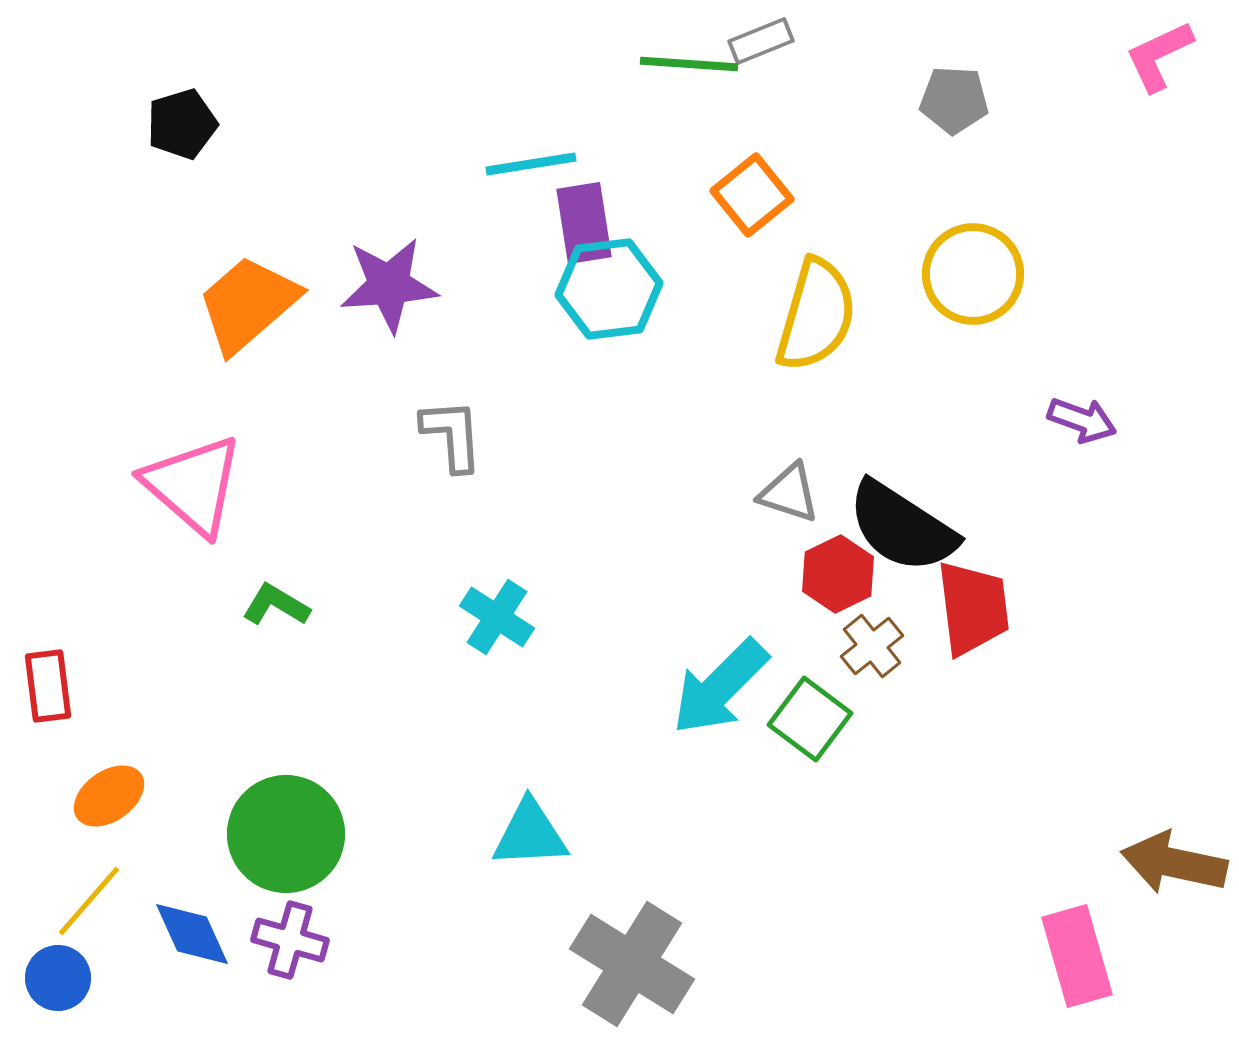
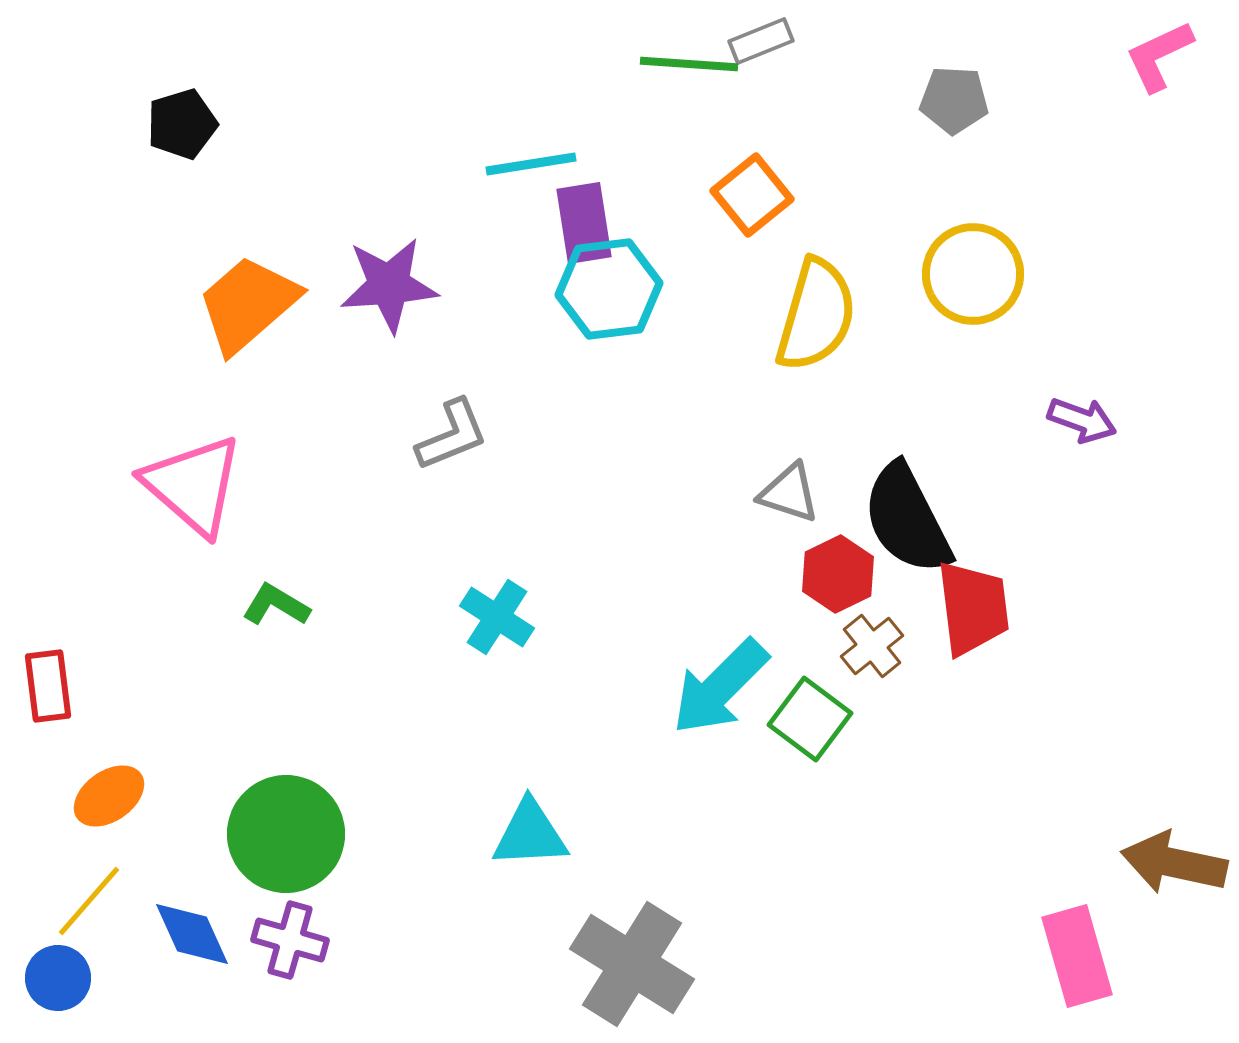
gray L-shape: rotated 72 degrees clockwise
black semicircle: moved 5 px right, 8 px up; rotated 30 degrees clockwise
